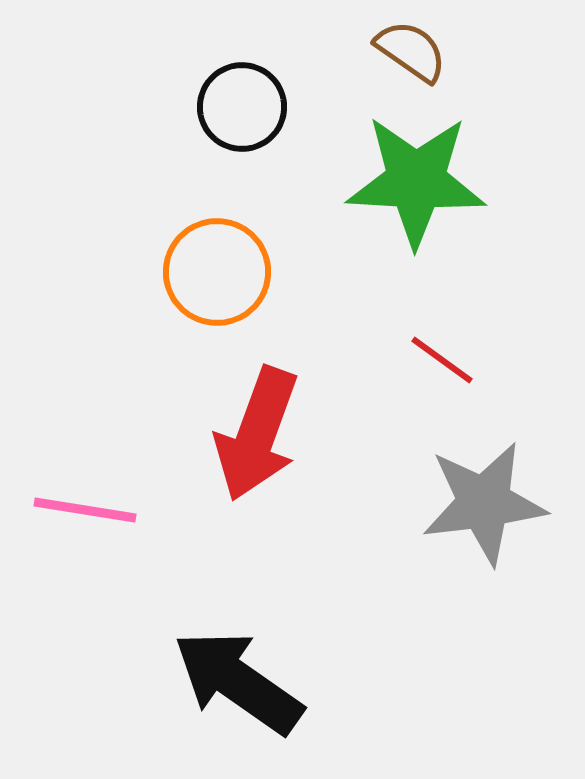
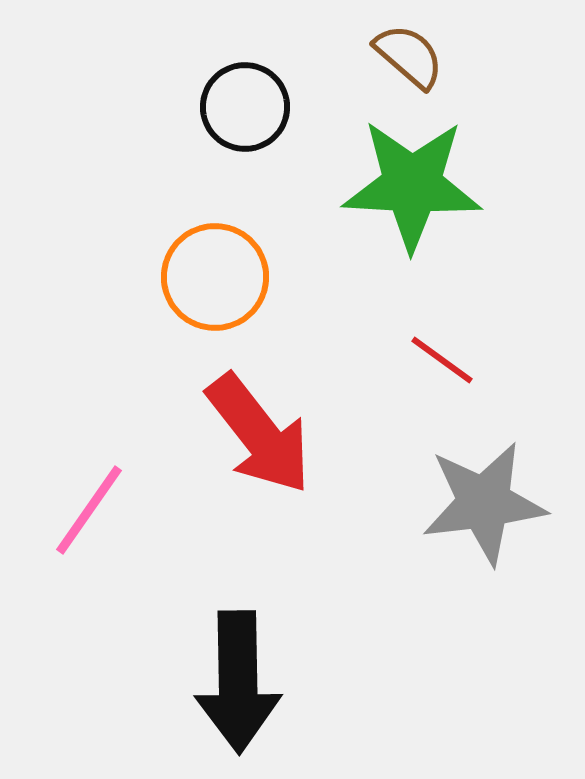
brown semicircle: moved 2 px left, 5 px down; rotated 6 degrees clockwise
black circle: moved 3 px right
green star: moved 4 px left, 4 px down
orange circle: moved 2 px left, 5 px down
red arrow: moved 2 px right; rotated 58 degrees counterclockwise
pink line: moved 4 px right; rotated 64 degrees counterclockwise
black arrow: rotated 126 degrees counterclockwise
